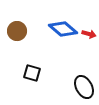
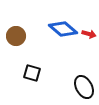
brown circle: moved 1 px left, 5 px down
